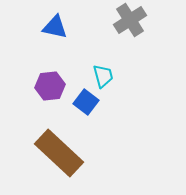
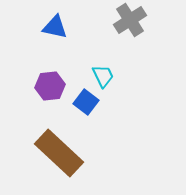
cyan trapezoid: rotated 10 degrees counterclockwise
